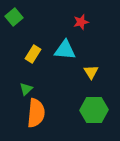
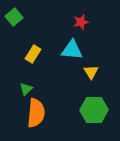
cyan triangle: moved 7 px right
